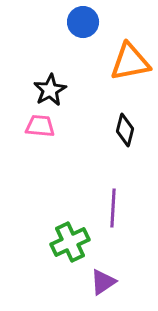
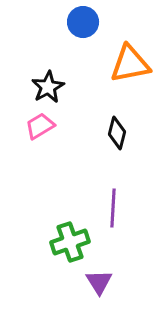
orange triangle: moved 2 px down
black star: moved 2 px left, 3 px up
pink trapezoid: rotated 36 degrees counterclockwise
black diamond: moved 8 px left, 3 px down
green cross: rotated 6 degrees clockwise
purple triangle: moved 4 px left; rotated 28 degrees counterclockwise
